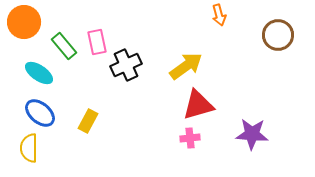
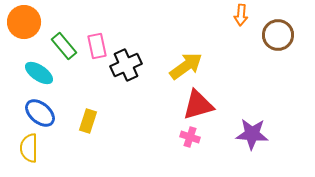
orange arrow: moved 22 px right; rotated 20 degrees clockwise
pink rectangle: moved 4 px down
yellow rectangle: rotated 10 degrees counterclockwise
pink cross: moved 1 px up; rotated 24 degrees clockwise
